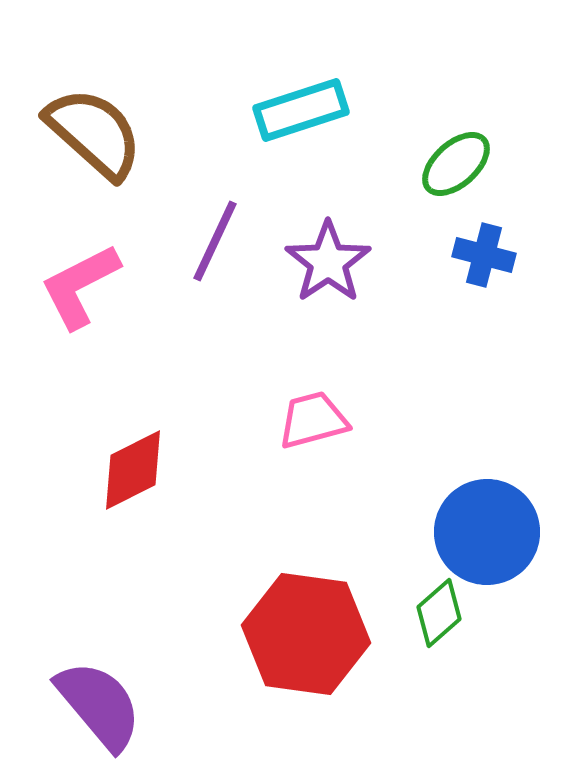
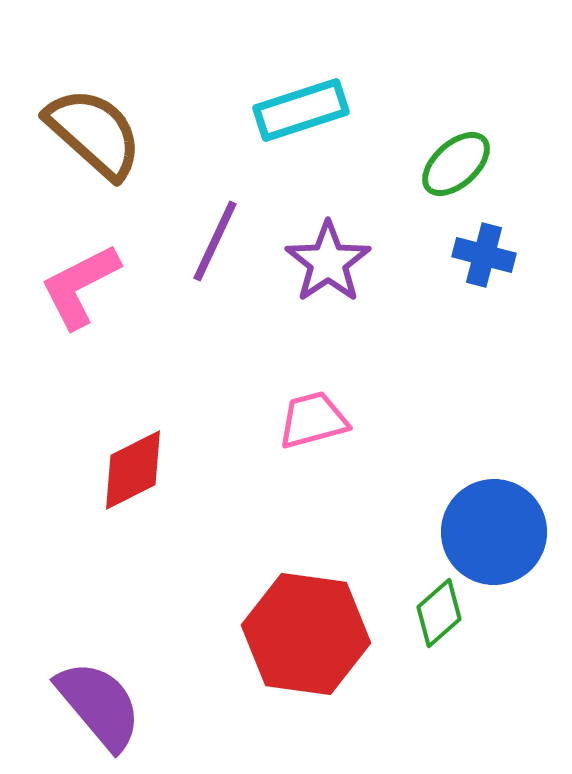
blue circle: moved 7 px right
